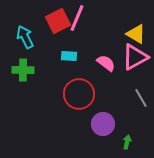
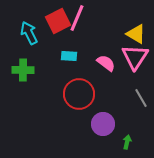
cyan arrow: moved 4 px right, 4 px up
pink triangle: rotated 28 degrees counterclockwise
